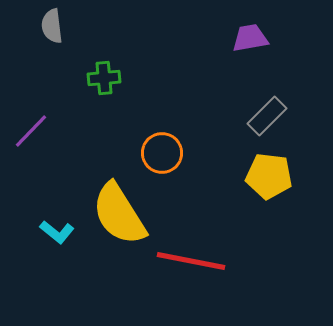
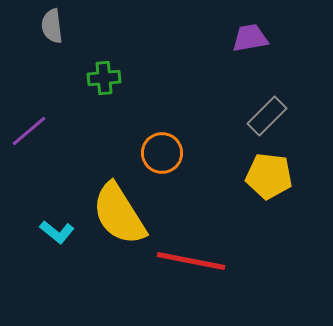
purple line: moved 2 px left; rotated 6 degrees clockwise
